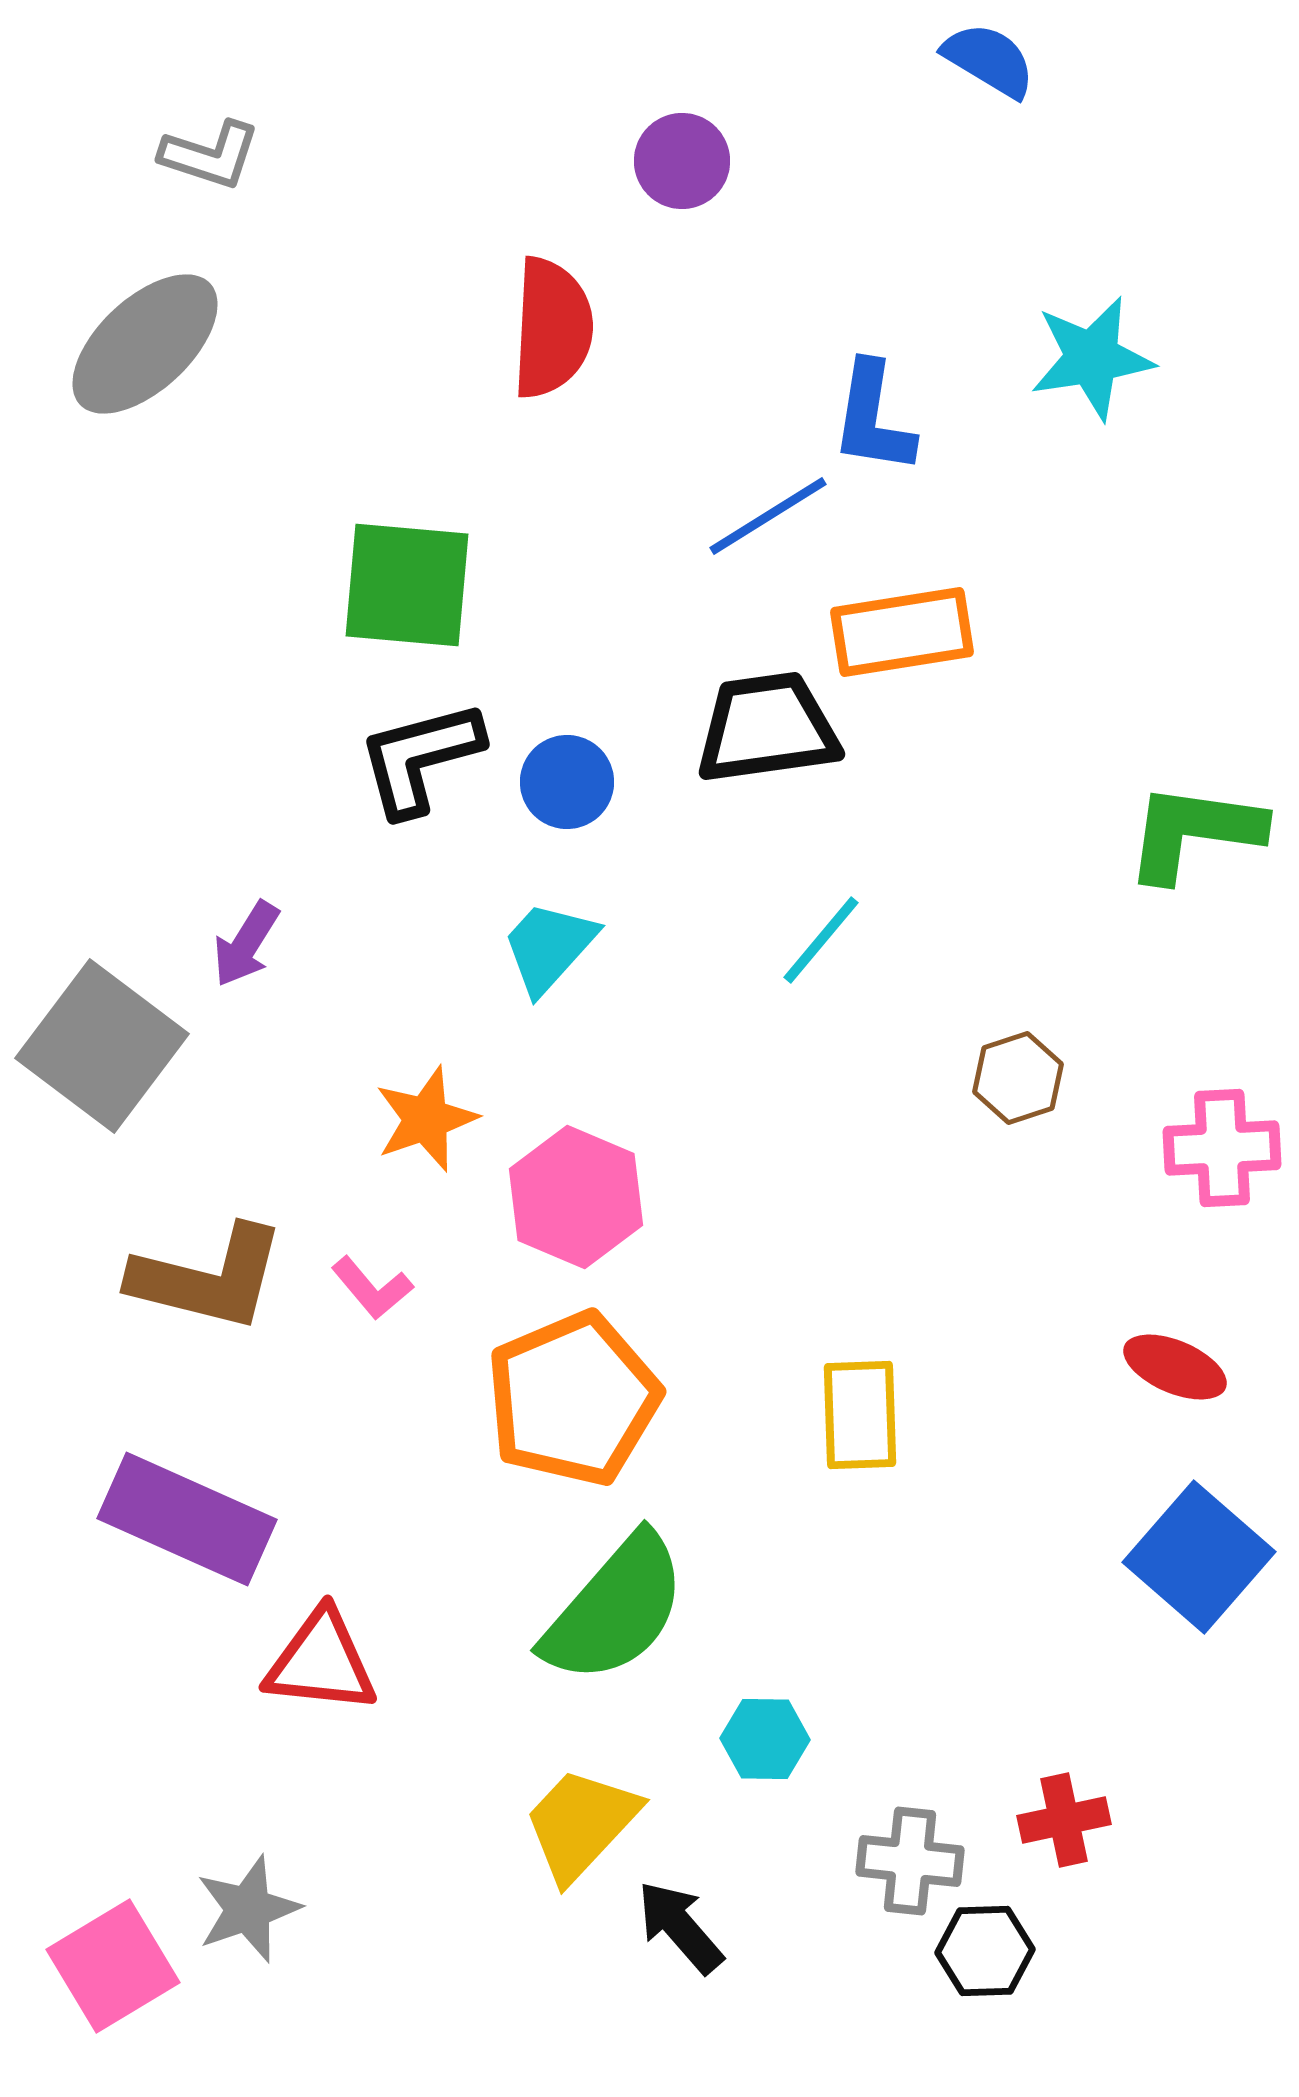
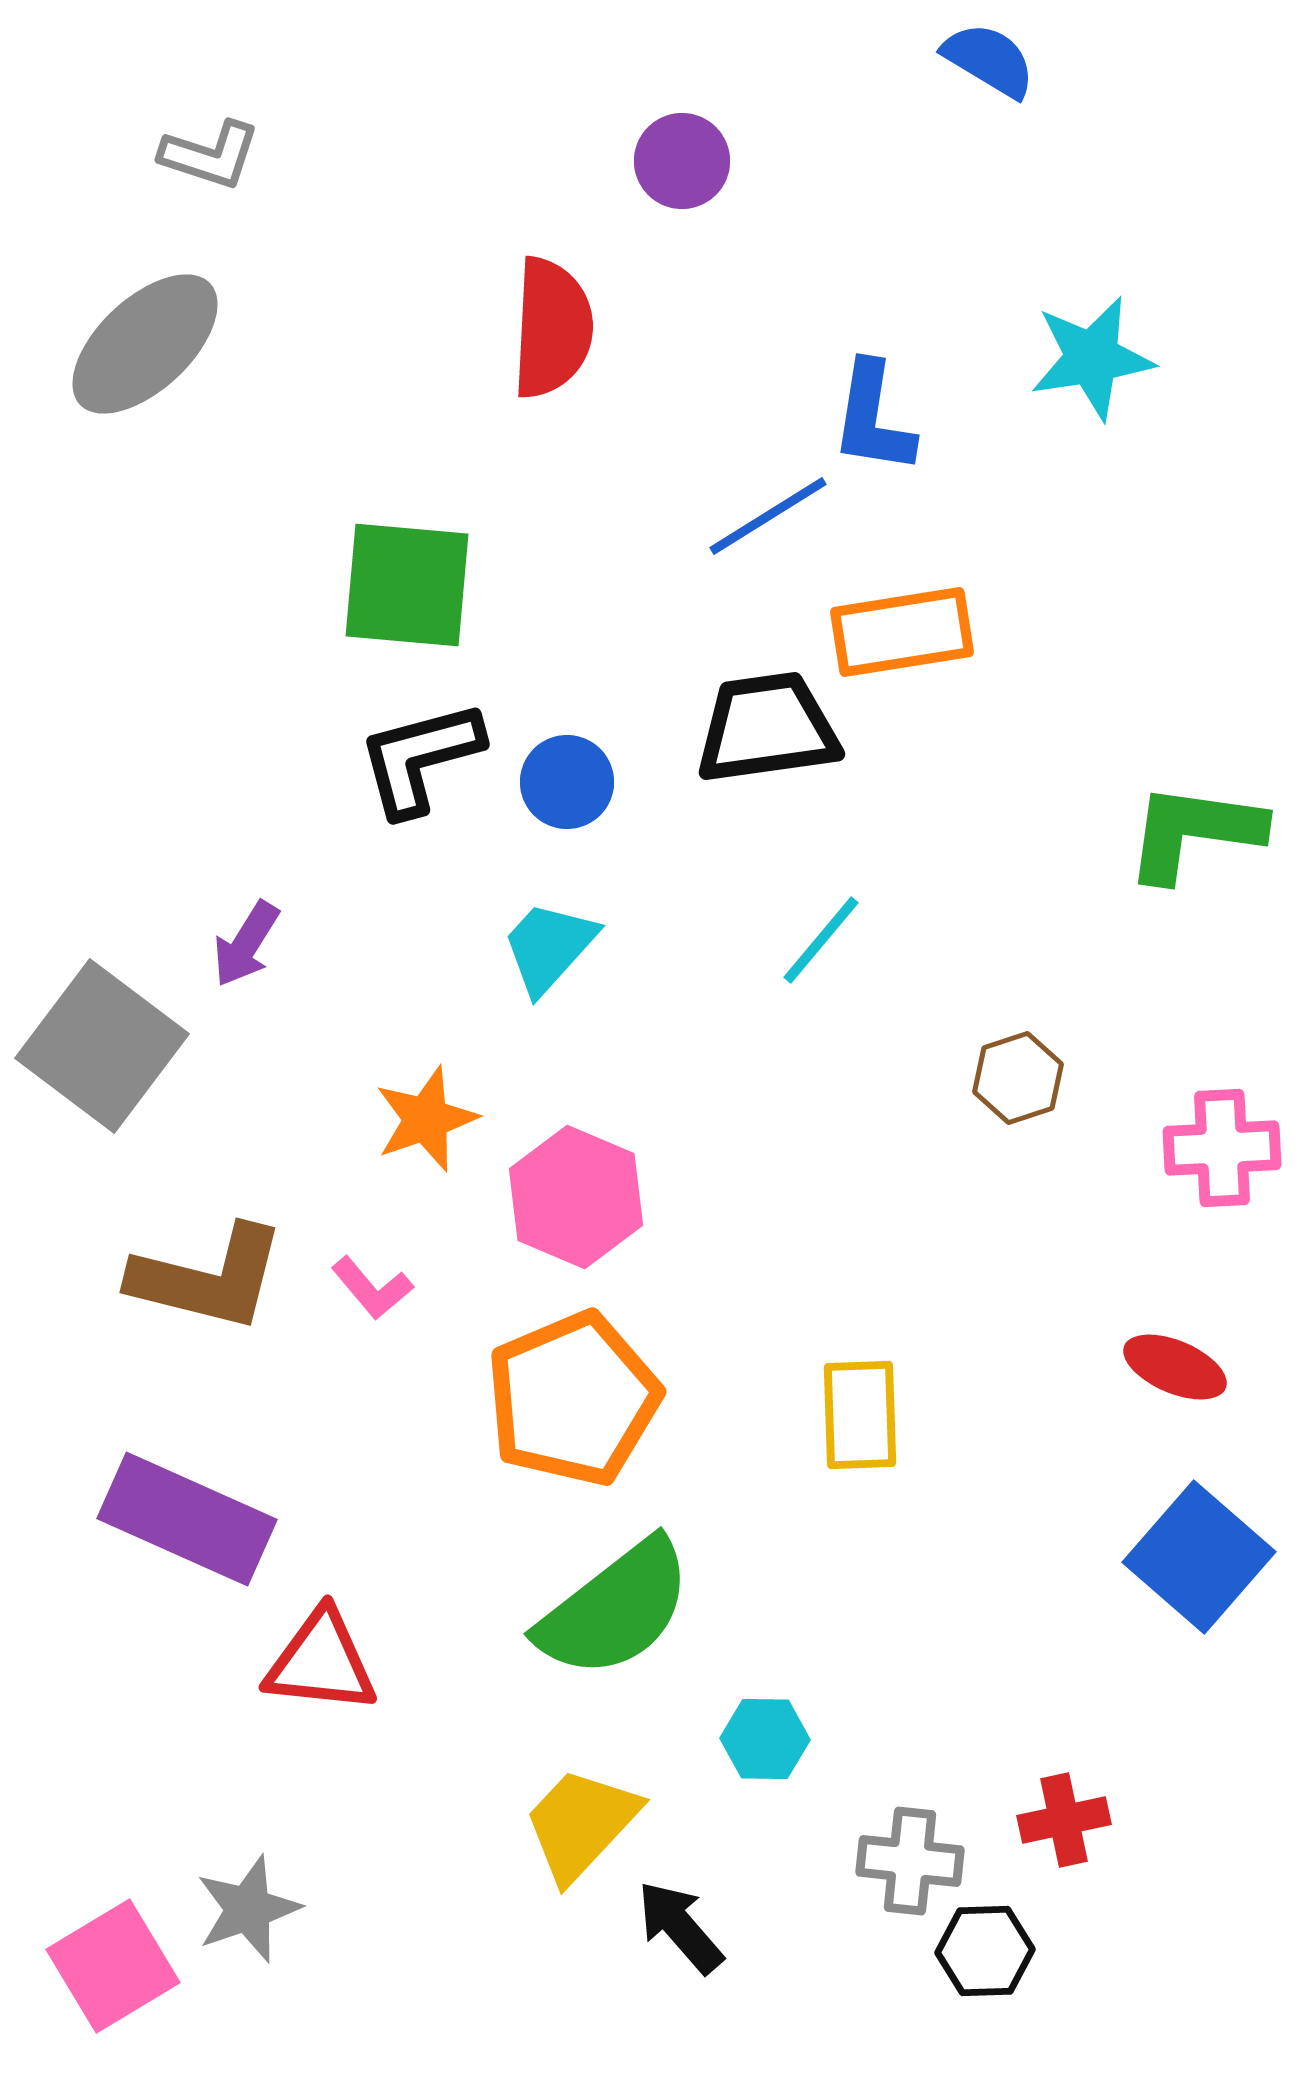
green semicircle: rotated 11 degrees clockwise
